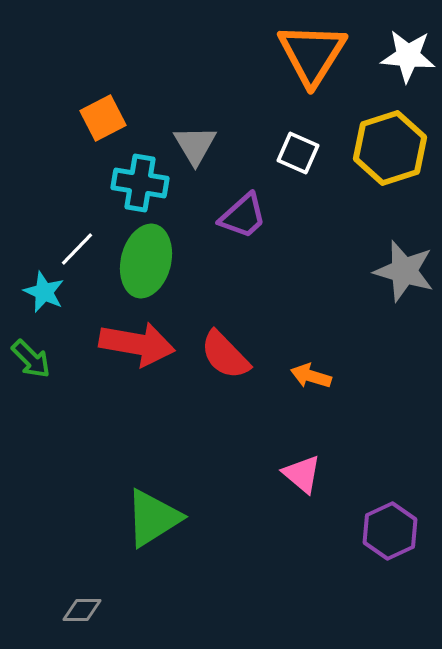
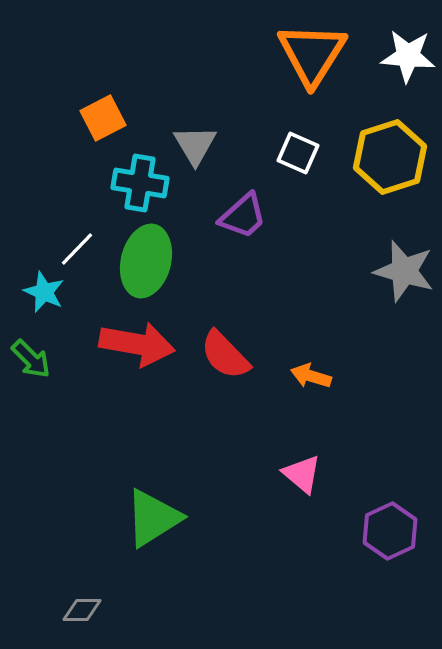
yellow hexagon: moved 9 px down
